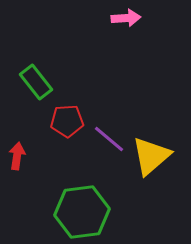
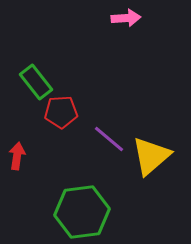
red pentagon: moved 6 px left, 9 px up
